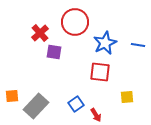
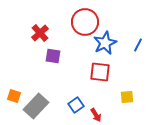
red circle: moved 10 px right
blue line: rotated 72 degrees counterclockwise
purple square: moved 1 px left, 4 px down
orange square: moved 2 px right; rotated 24 degrees clockwise
blue square: moved 1 px down
